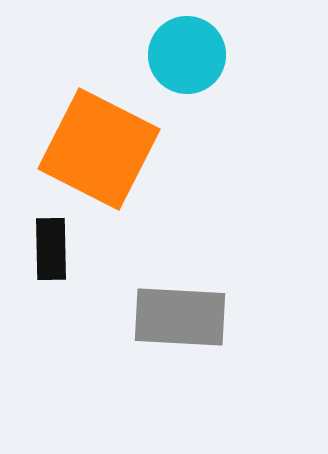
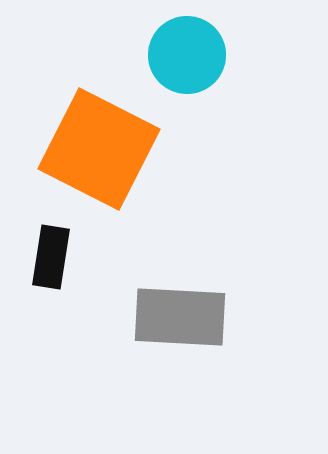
black rectangle: moved 8 px down; rotated 10 degrees clockwise
